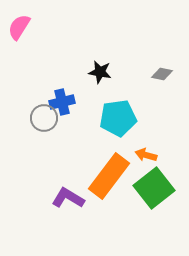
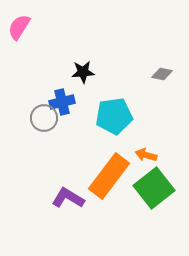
black star: moved 17 px left; rotated 15 degrees counterclockwise
cyan pentagon: moved 4 px left, 2 px up
